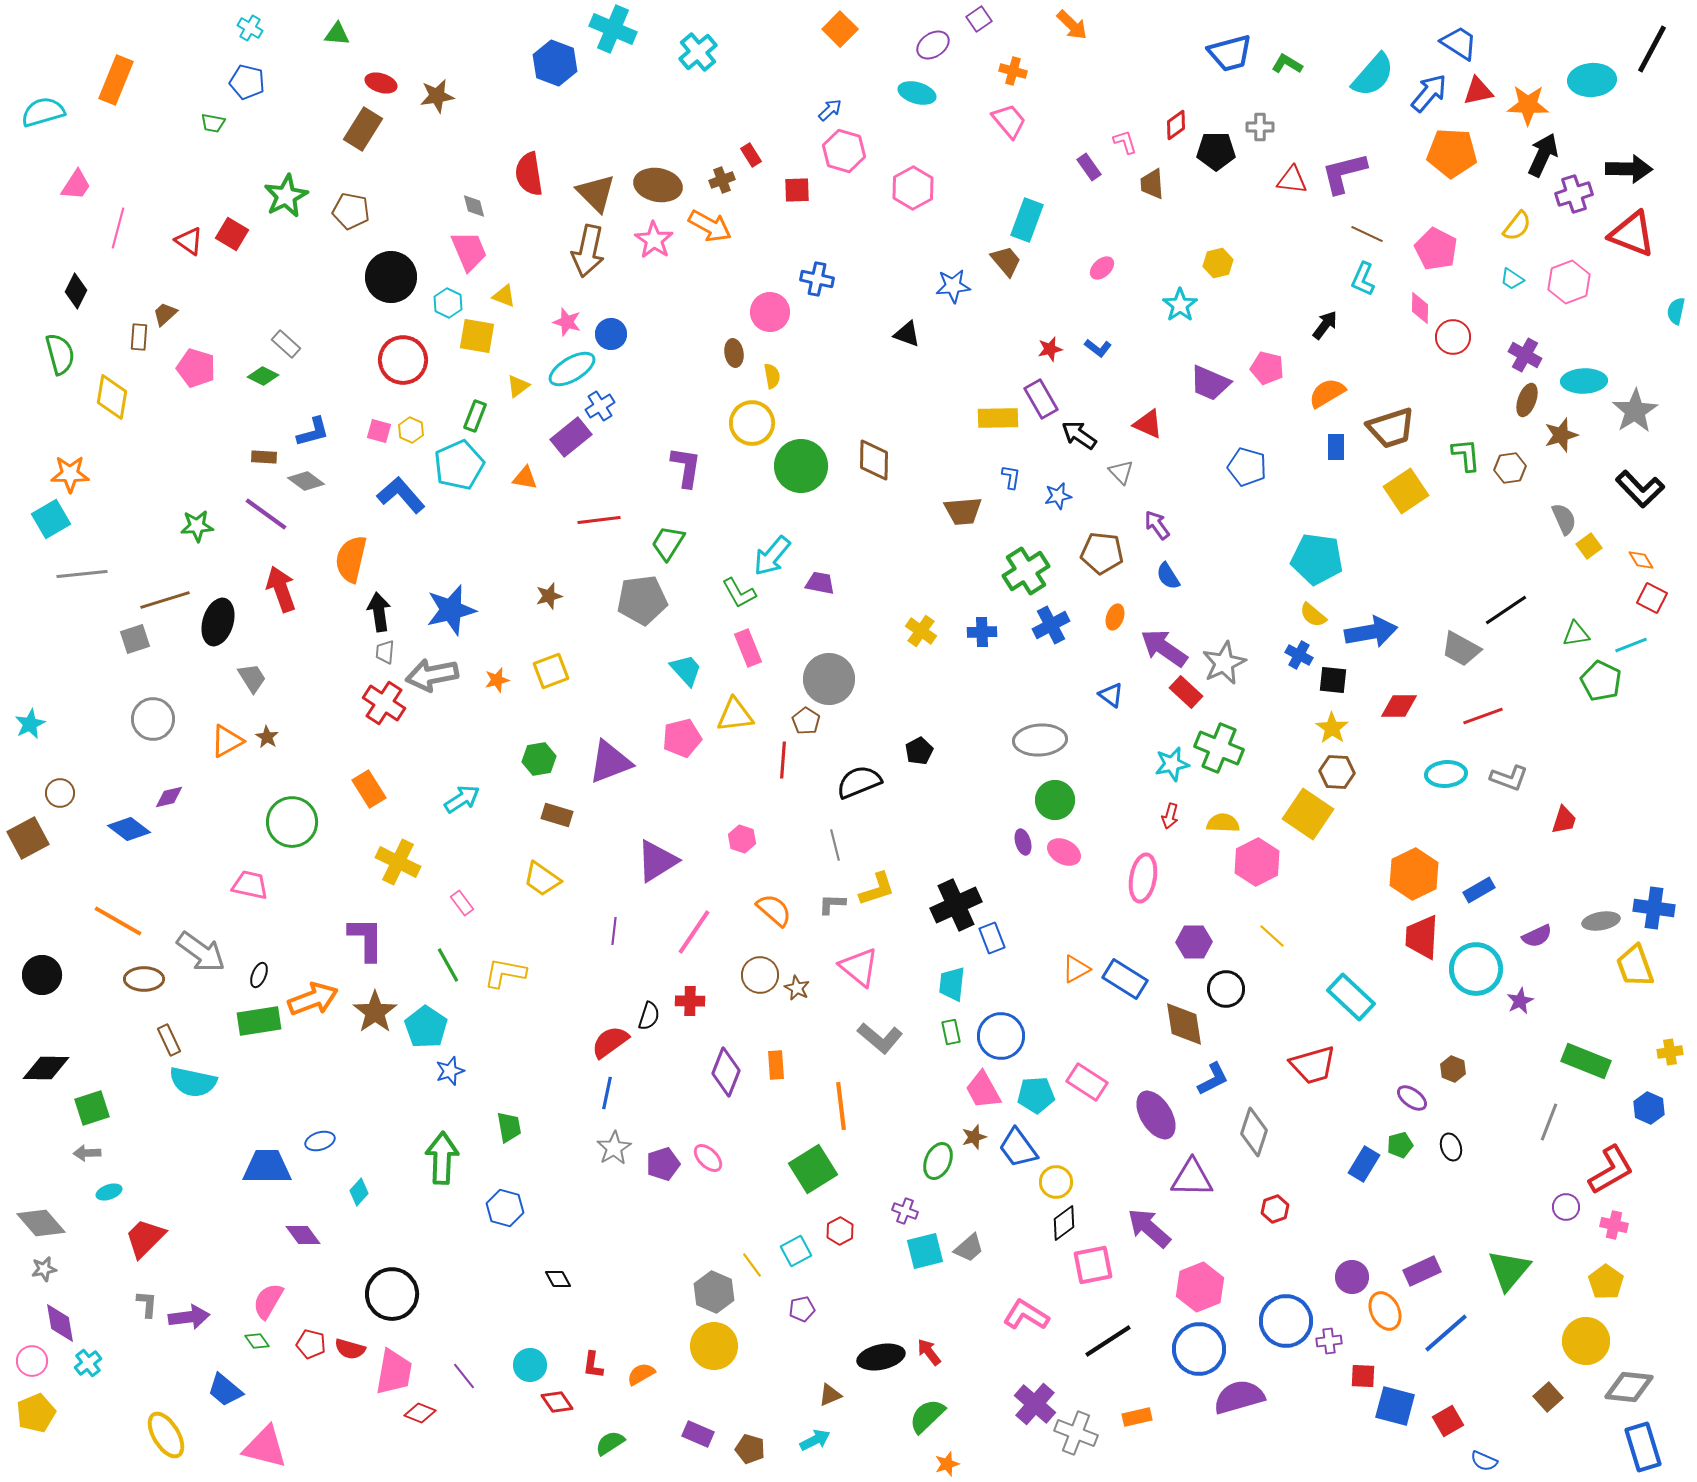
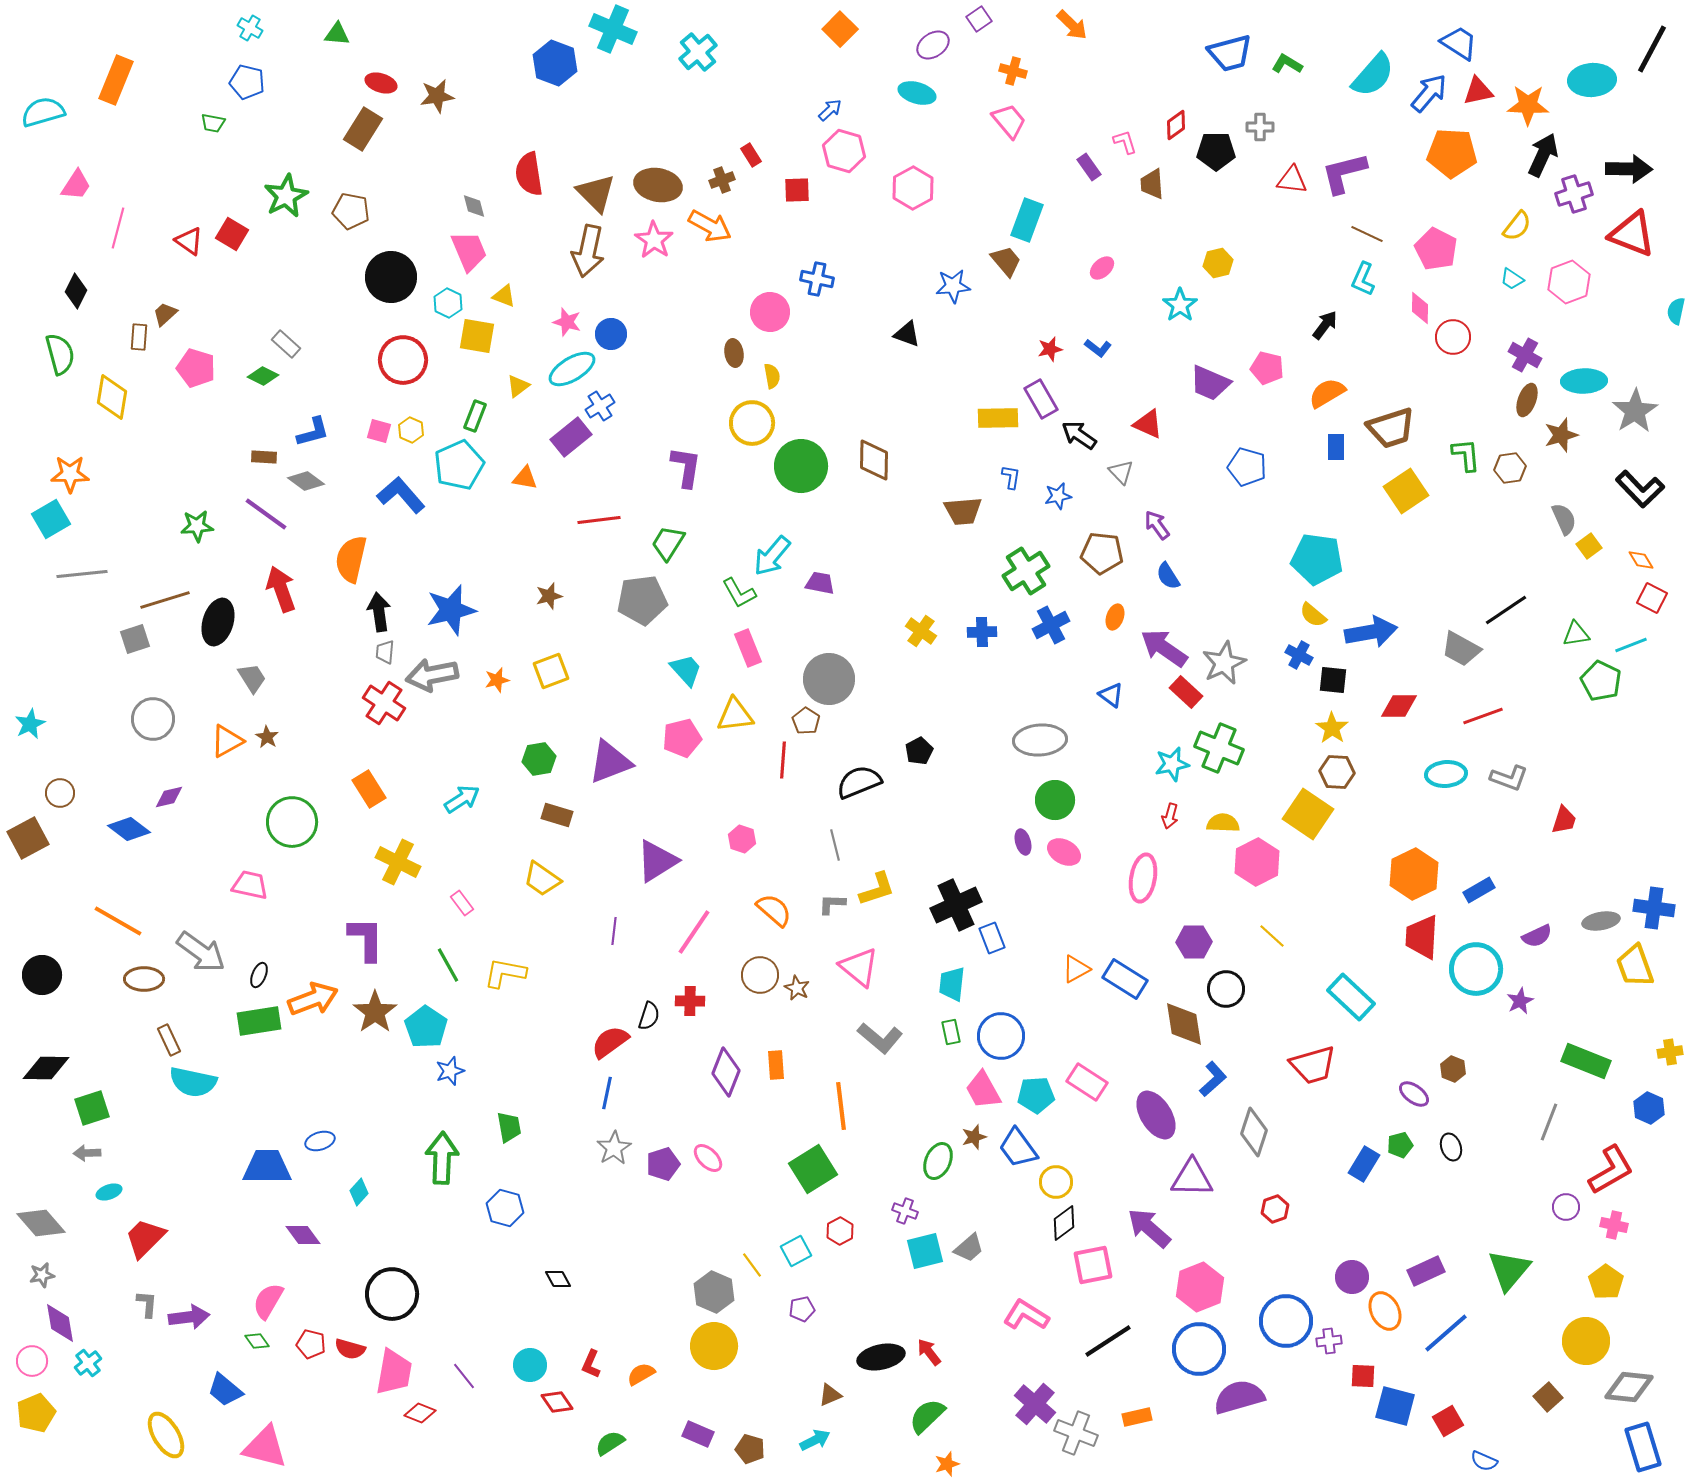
blue L-shape at (1213, 1079): rotated 15 degrees counterclockwise
purple ellipse at (1412, 1098): moved 2 px right, 4 px up
gray star at (44, 1269): moved 2 px left, 6 px down
purple rectangle at (1422, 1271): moved 4 px right
red L-shape at (593, 1365): moved 2 px left, 1 px up; rotated 16 degrees clockwise
